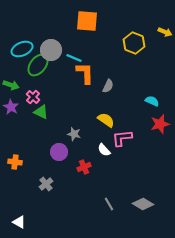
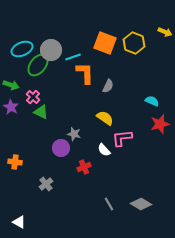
orange square: moved 18 px right, 22 px down; rotated 15 degrees clockwise
cyan line: moved 1 px left, 1 px up; rotated 42 degrees counterclockwise
yellow semicircle: moved 1 px left, 2 px up
purple circle: moved 2 px right, 4 px up
gray diamond: moved 2 px left
